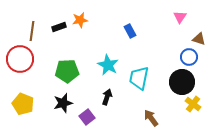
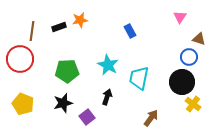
brown arrow: rotated 72 degrees clockwise
